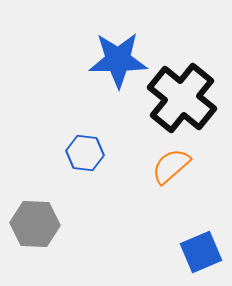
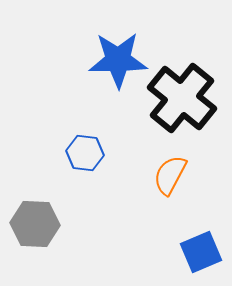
orange semicircle: moved 1 px left, 9 px down; rotated 21 degrees counterclockwise
